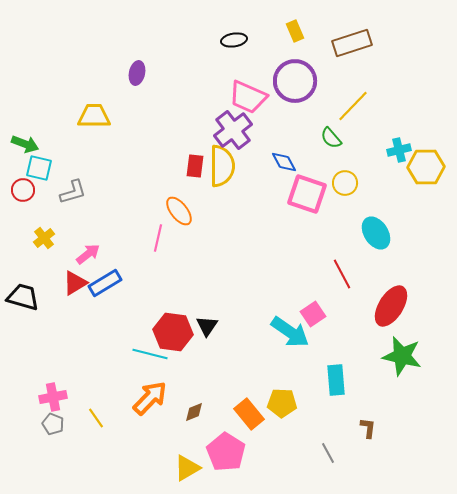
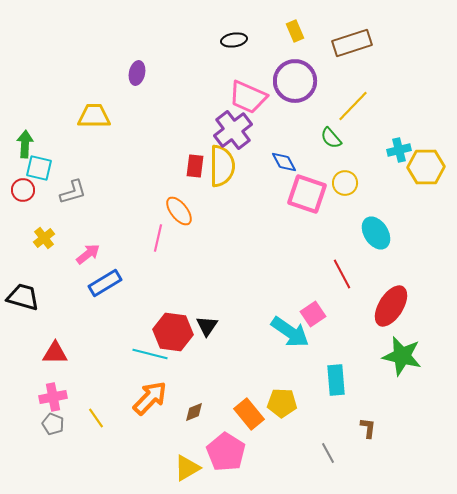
green arrow at (25, 144): rotated 108 degrees counterclockwise
red triangle at (75, 283): moved 20 px left, 70 px down; rotated 32 degrees clockwise
